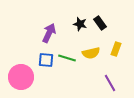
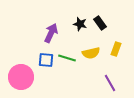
purple arrow: moved 2 px right
